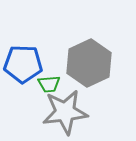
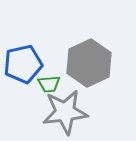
blue pentagon: rotated 15 degrees counterclockwise
